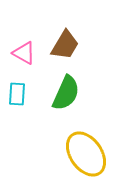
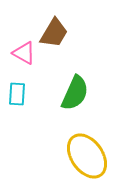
brown trapezoid: moved 11 px left, 12 px up
green semicircle: moved 9 px right
yellow ellipse: moved 1 px right, 2 px down
